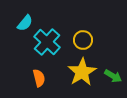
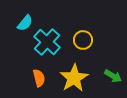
yellow star: moved 8 px left, 6 px down
